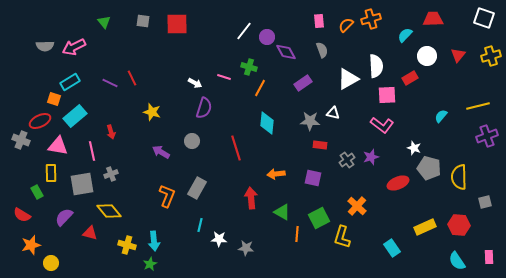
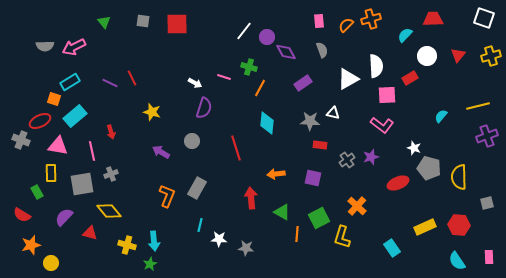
gray square at (485, 202): moved 2 px right, 1 px down
